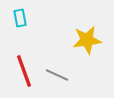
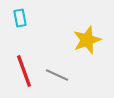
yellow star: rotated 12 degrees counterclockwise
